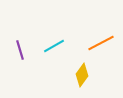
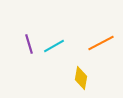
purple line: moved 9 px right, 6 px up
yellow diamond: moved 1 px left, 3 px down; rotated 25 degrees counterclockwise
